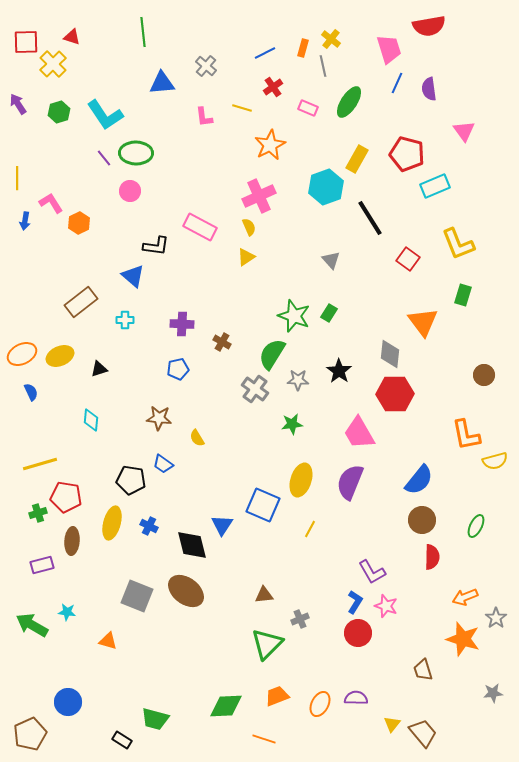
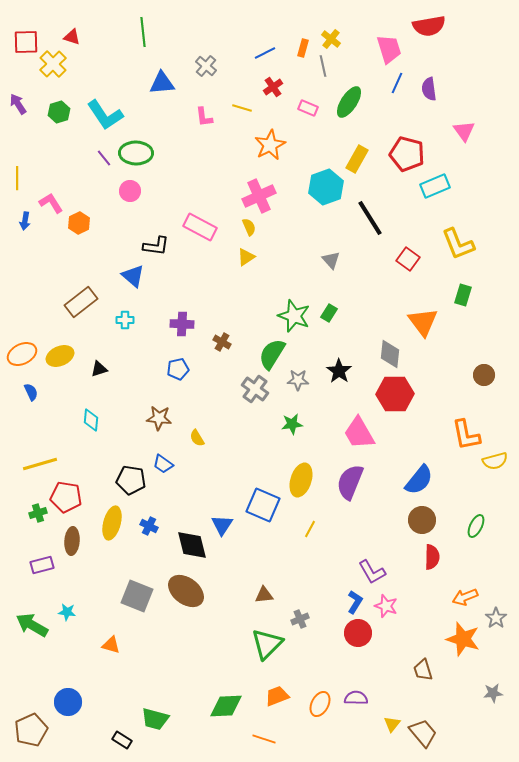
orange triangle at (108, 641): moved 3 px right, 4 px down
brown pentagon at (30, 734): moved 1 px right, 4 px up
